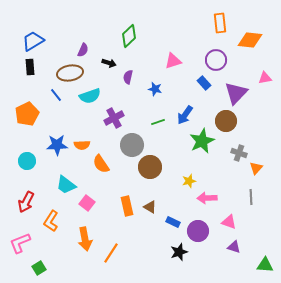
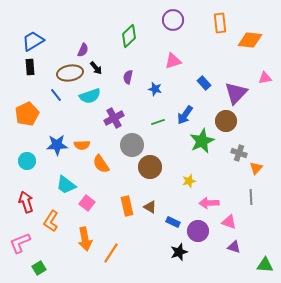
purple circle at (216, 60): moved 43 px left, 40 px up
black arrow at (109, 63): moved 13 px left, 5 px down; rotated 32 degrees clockwise
pink arrow at (207, 198): moved 2 px right, 5 px down
red arrow at (26, 202): rotated 135 degrees clockwise
